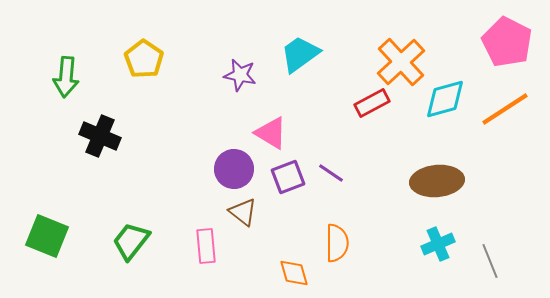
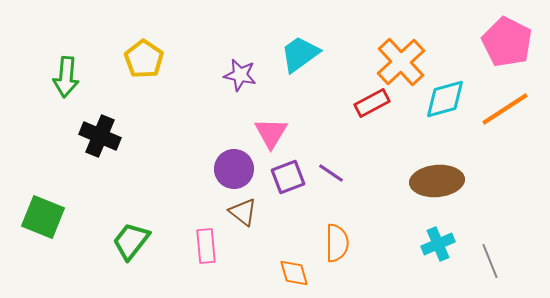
pink triangle: rotated 30 degrees clockwise
green square: moved 4 px left, 19 px up
